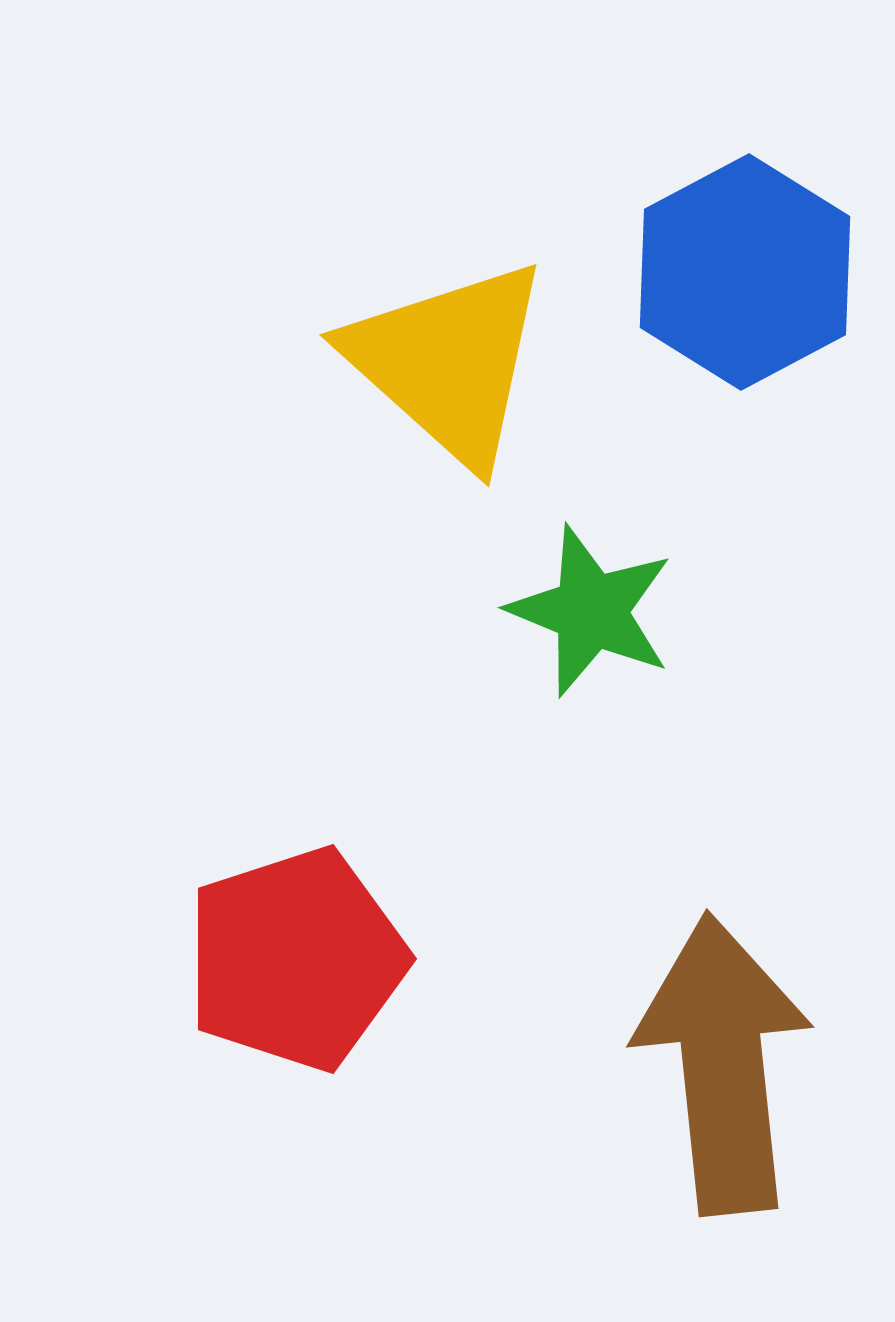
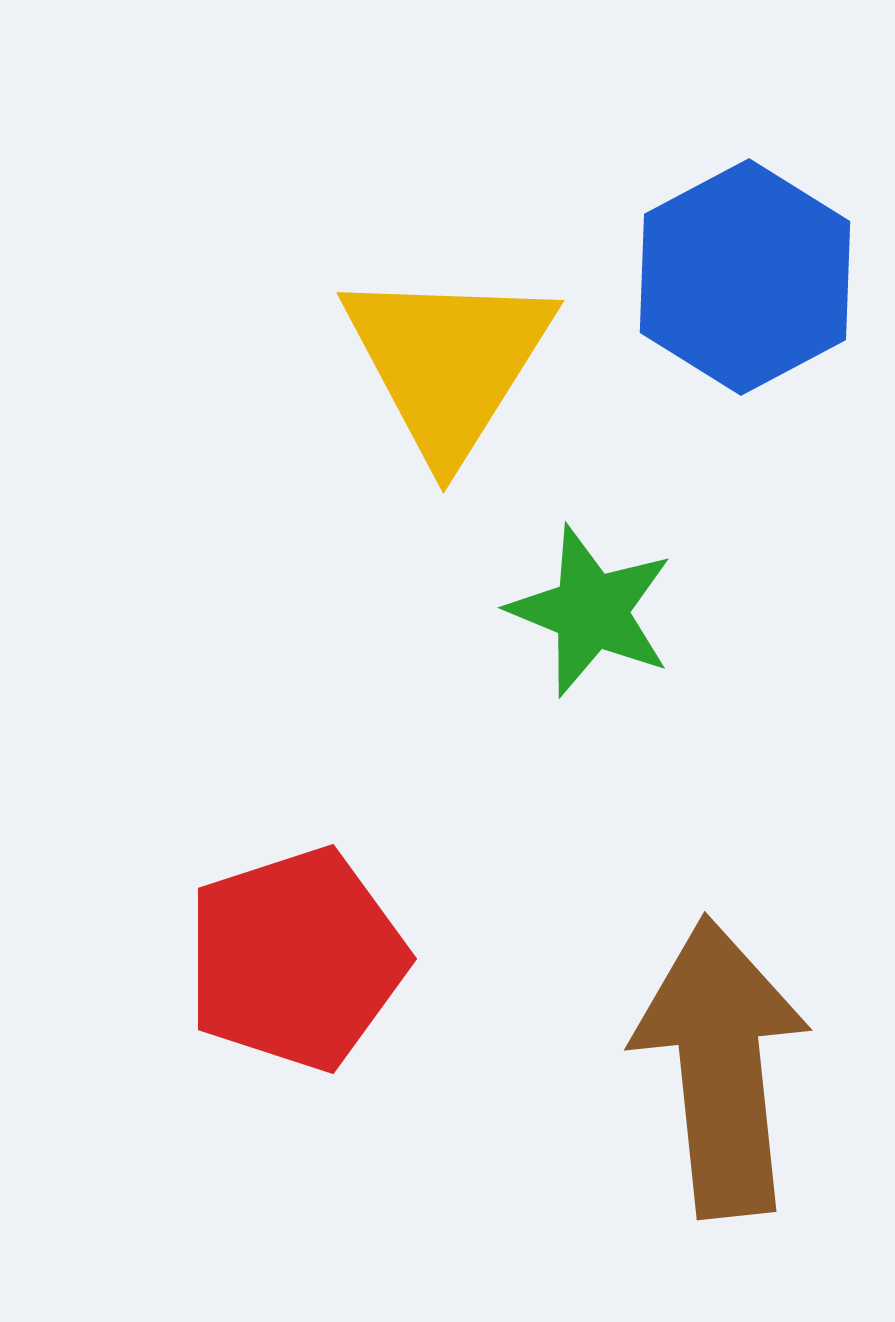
blue hexagon: moved 5 px down
yellow triangle: rotated 20 degrees clockwise
brown arrow: moved 2 px left, 3 px down
